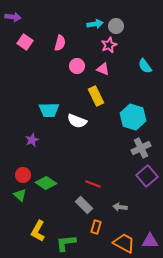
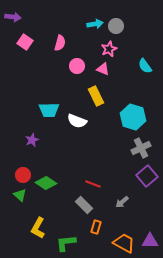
pink star: moved 4 px down
gray arrow: moved 2 px right, 5 px up; rotated 48 degrees counterclockwise
yellow L-shape: moved 3 px up
